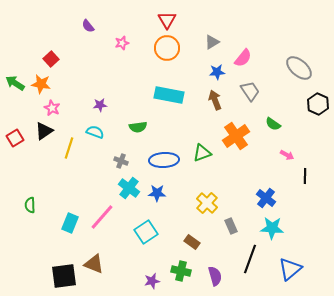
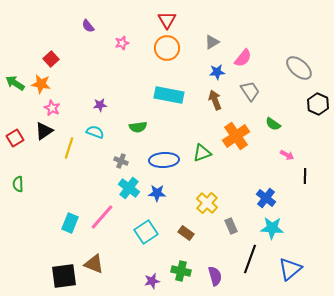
green semicircle at (30, 205): moved 12 px left, 21 px up
brown rectangle at (192, 242): moved 6 px left, 9 px up
